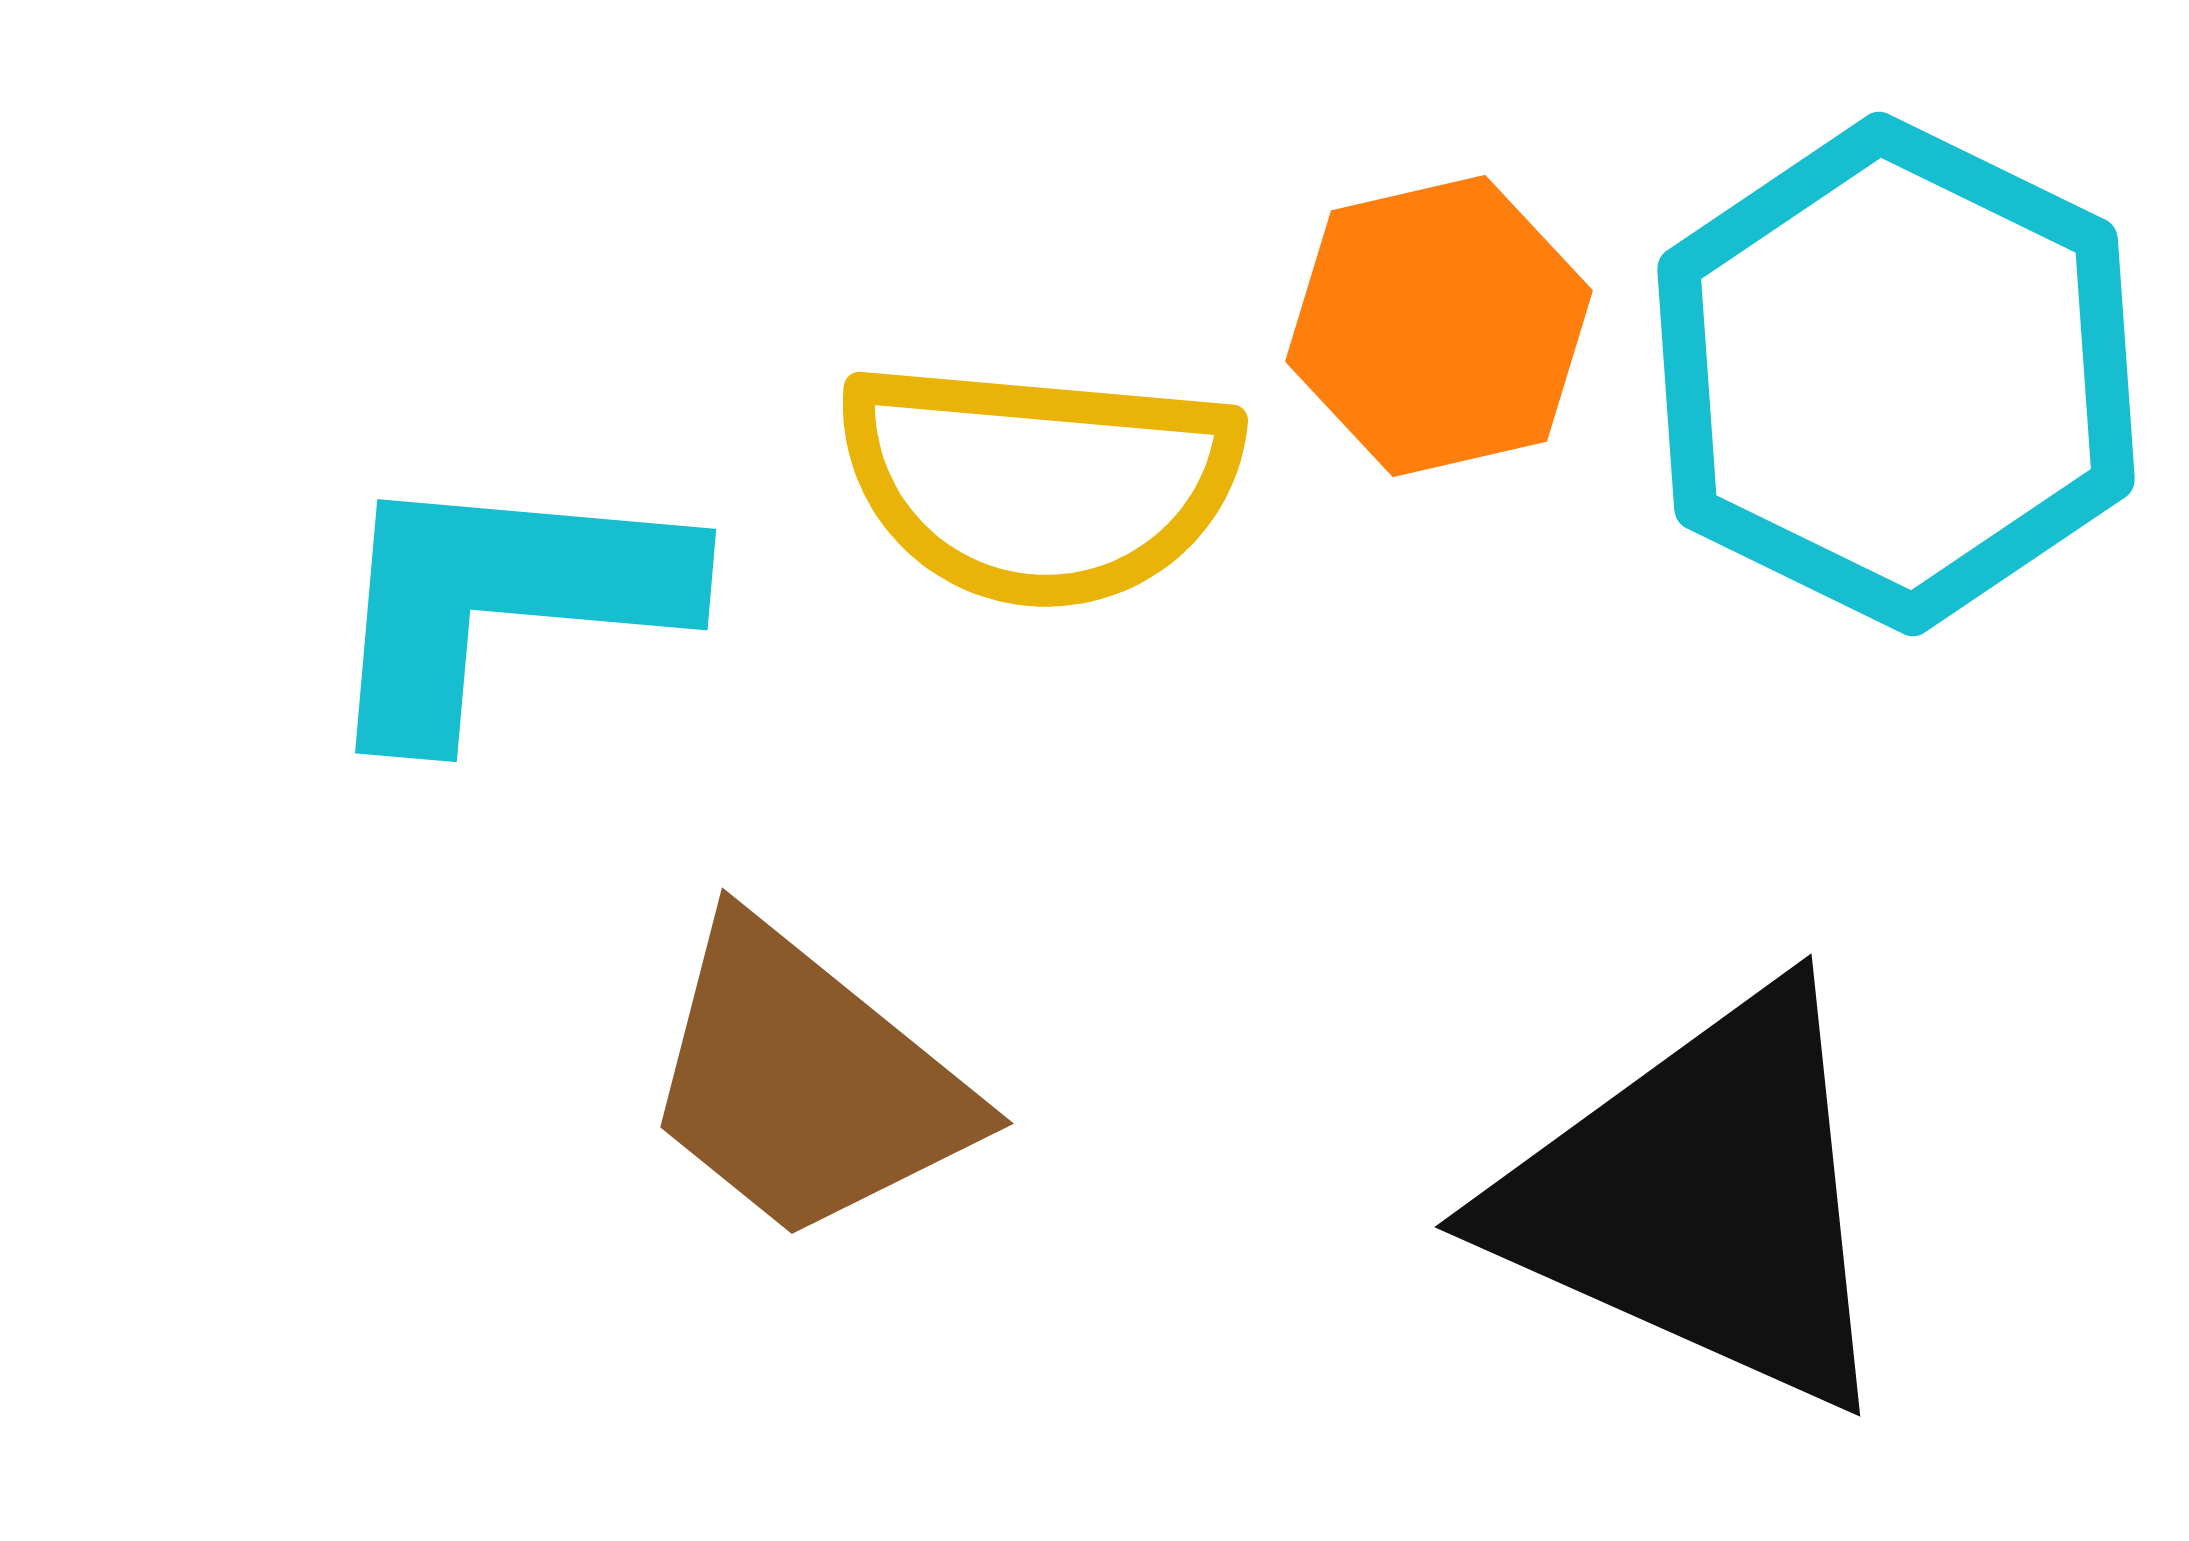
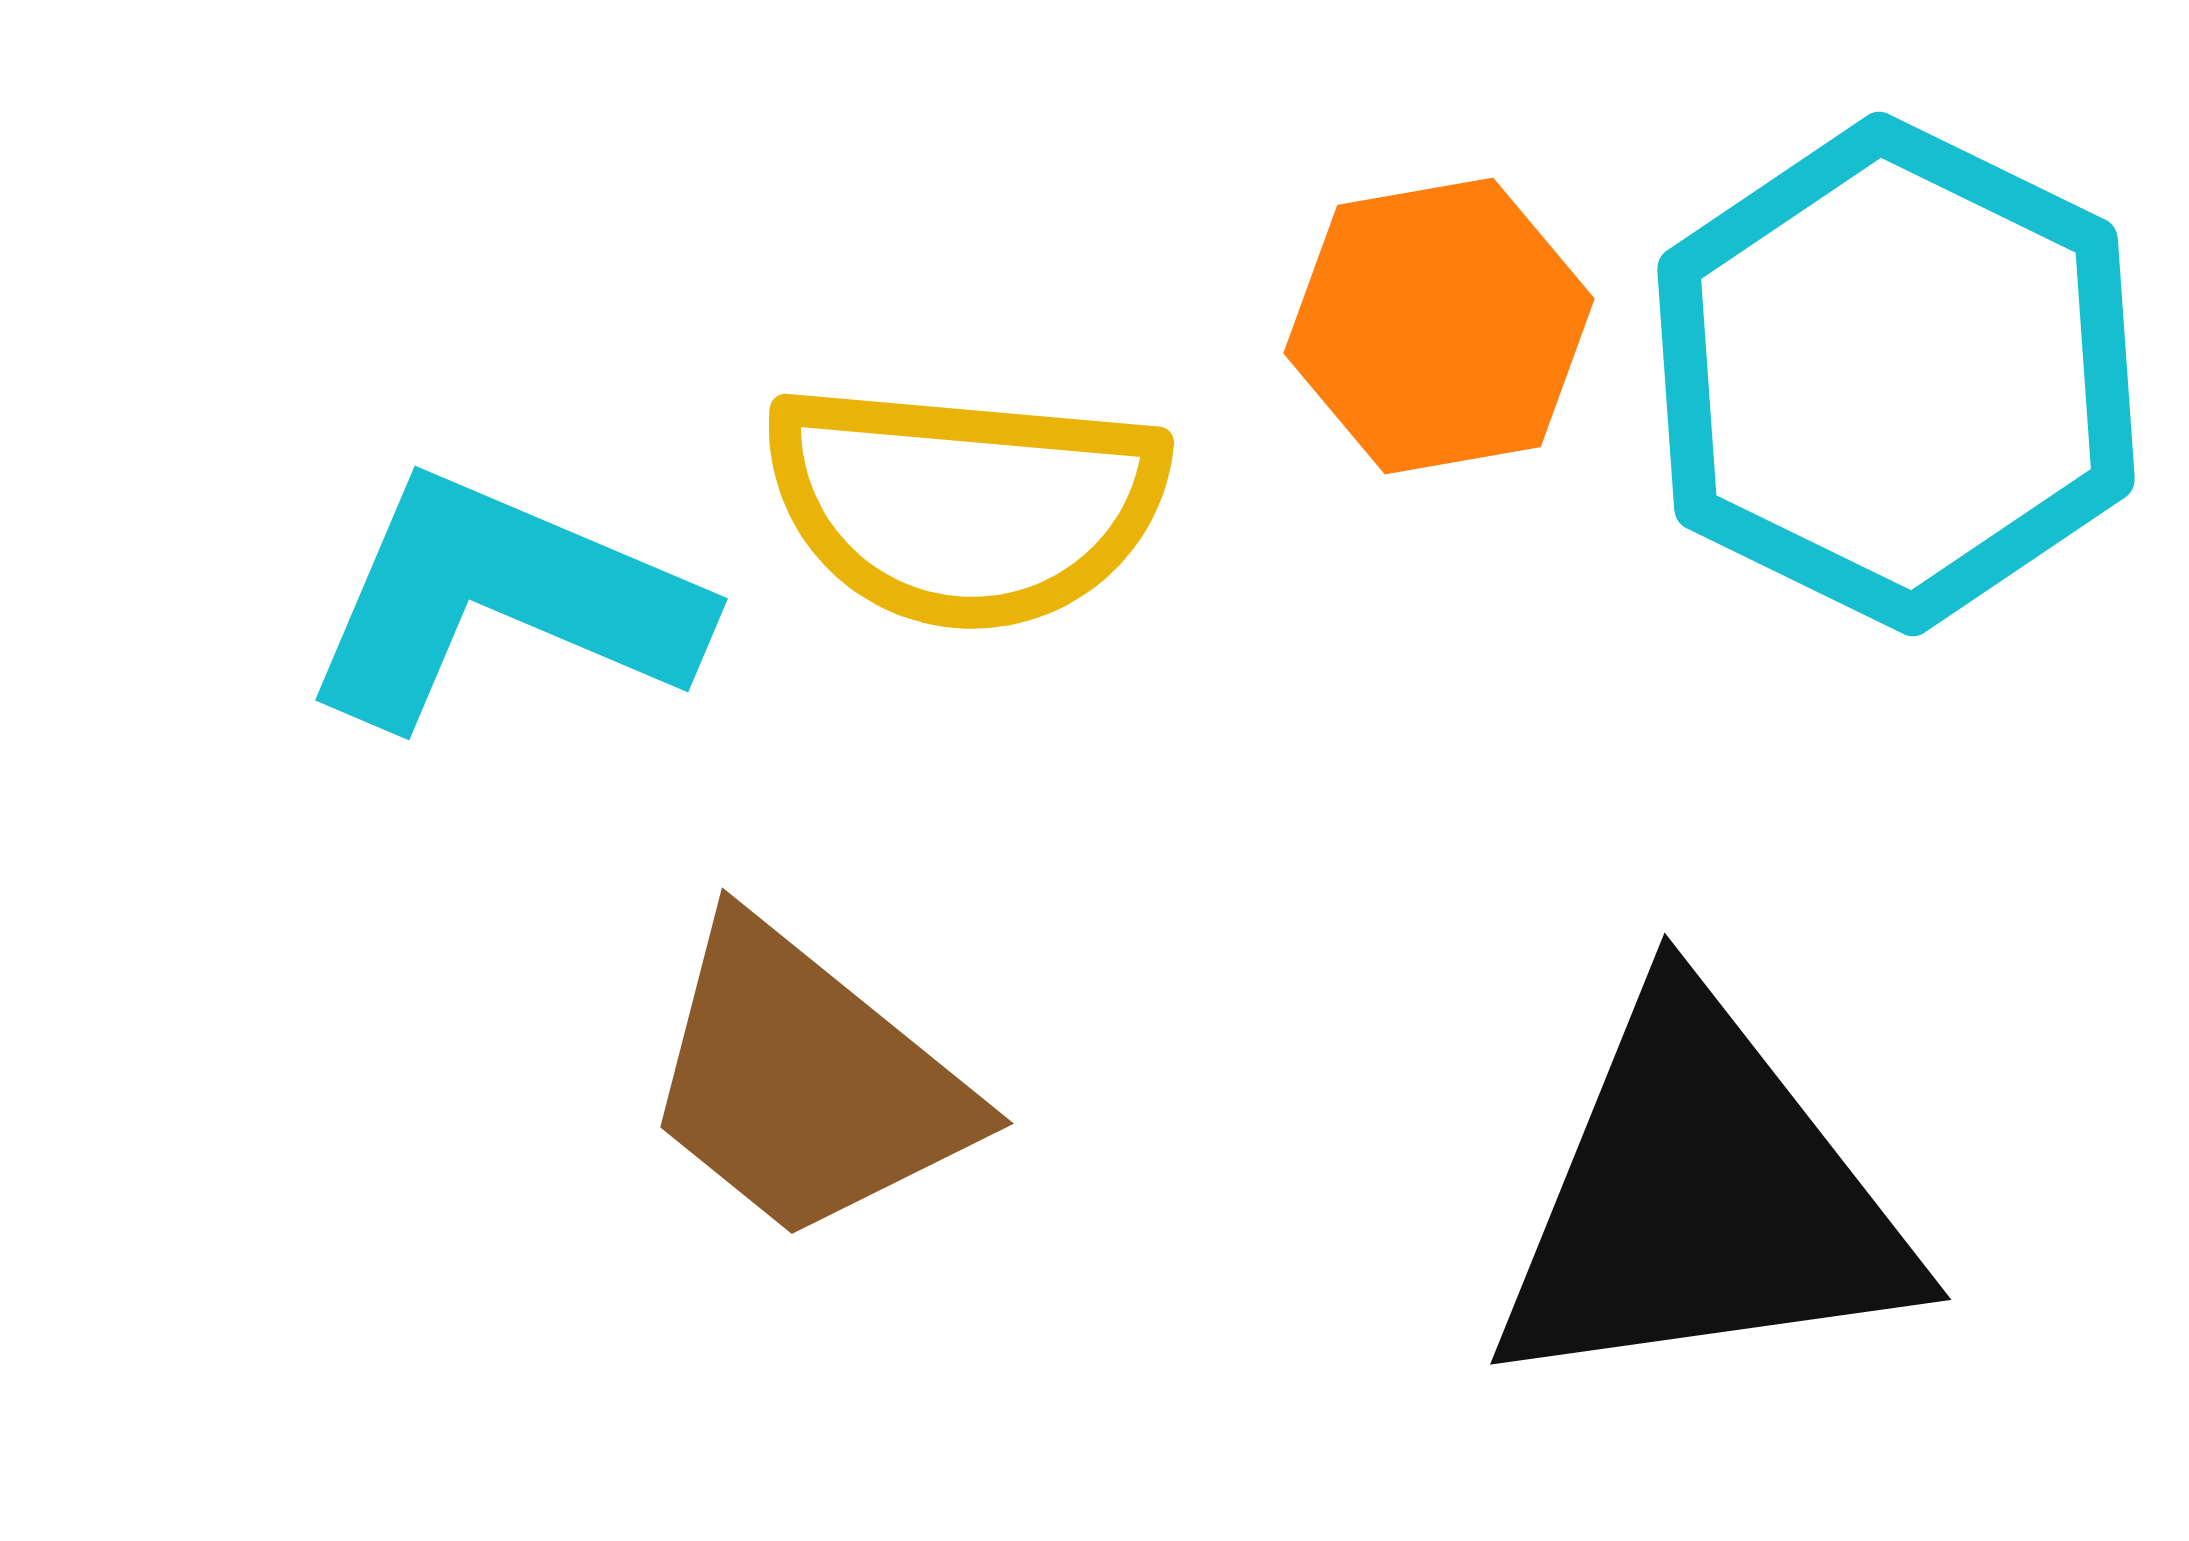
orange hexagon: rotated 3 degrees clockwise
yellow semicircle: moved 74 px left, 22 px down
cyan L-shape: rotated 18 degrees clockwise
black triangle: rotated 32 degrees counterclockwise
